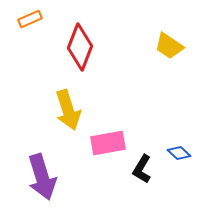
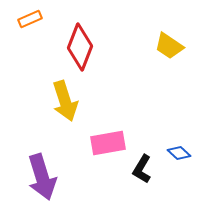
yellow arrow: moved 3 px left, 9 px up
